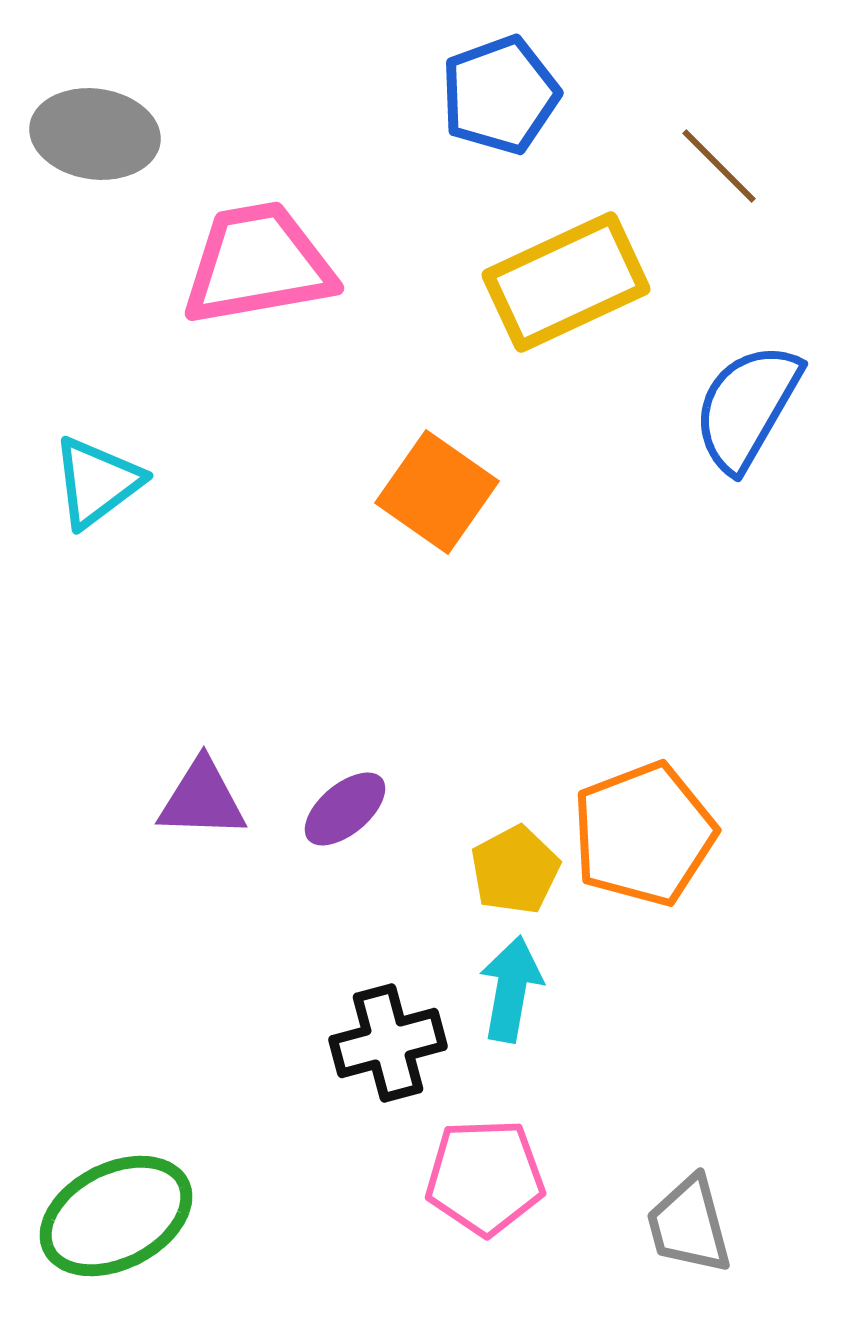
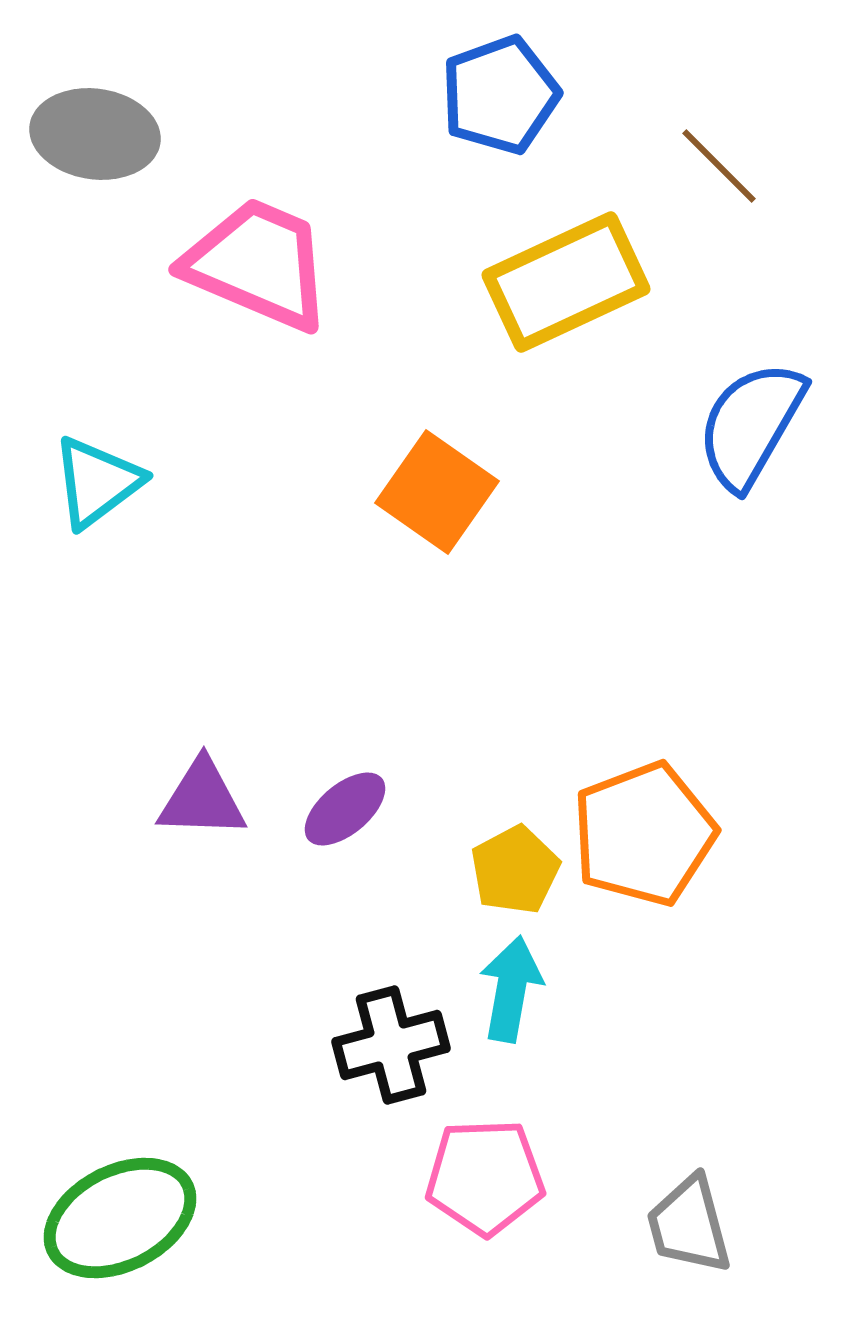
pink trapezoid: rotated 33 degrees clockwise
blue semicircle: moved 4 px right, 18 px down
black cross: moved 3 px right, 2 px down
green ellipse: moved 4 px right, 2 px down
